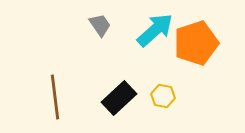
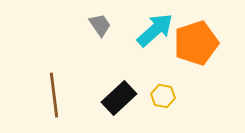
brown line: moved 1 px left, 2 px up
